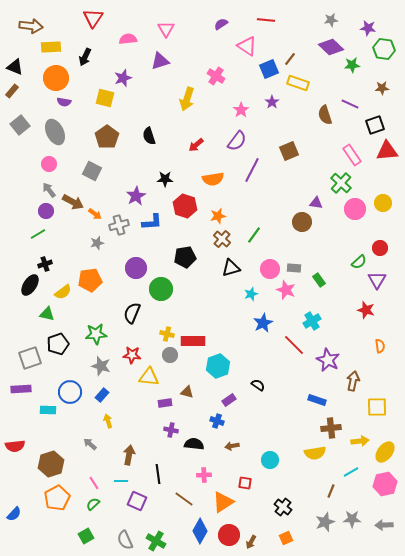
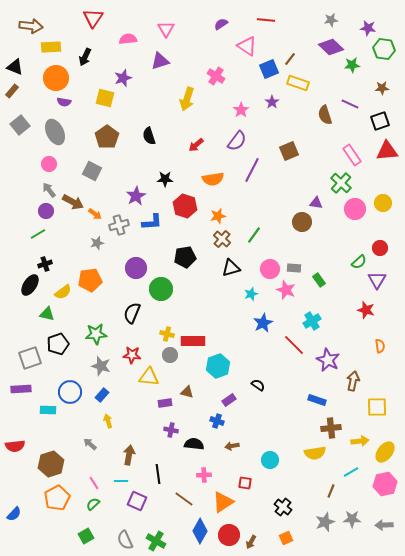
black square at (375, 125): moved 5 px right, 4 px up
